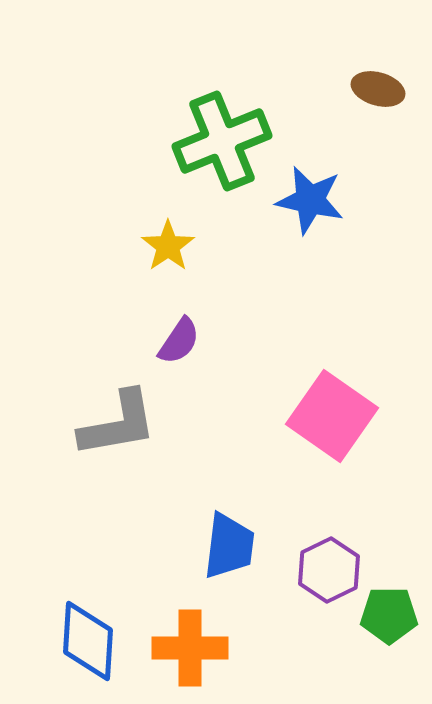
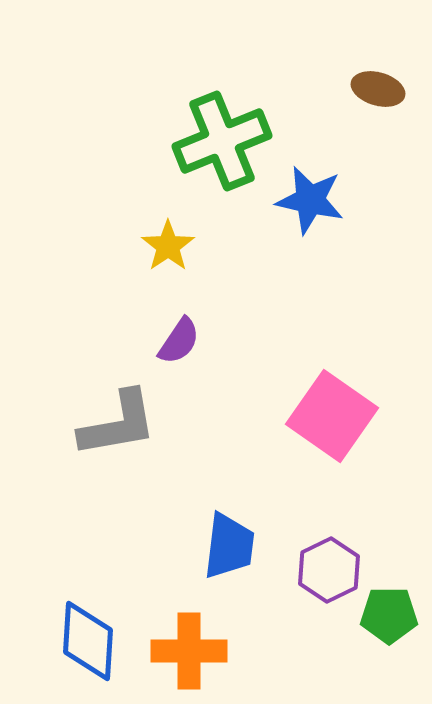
orange cross: moved 1 px left, 3 px down
